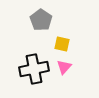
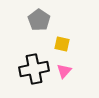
gray pentagon: moved 2 px left
pink triangle: moved 4 px down
